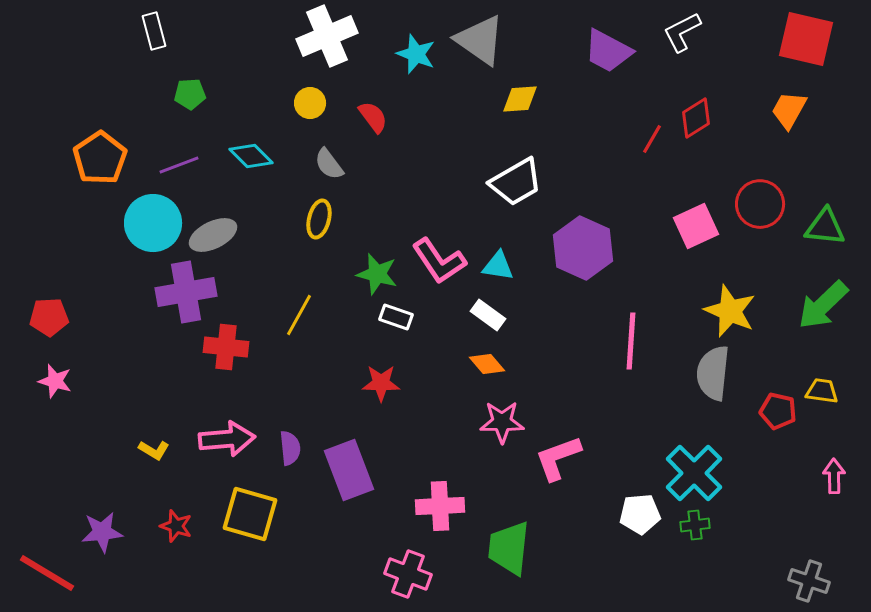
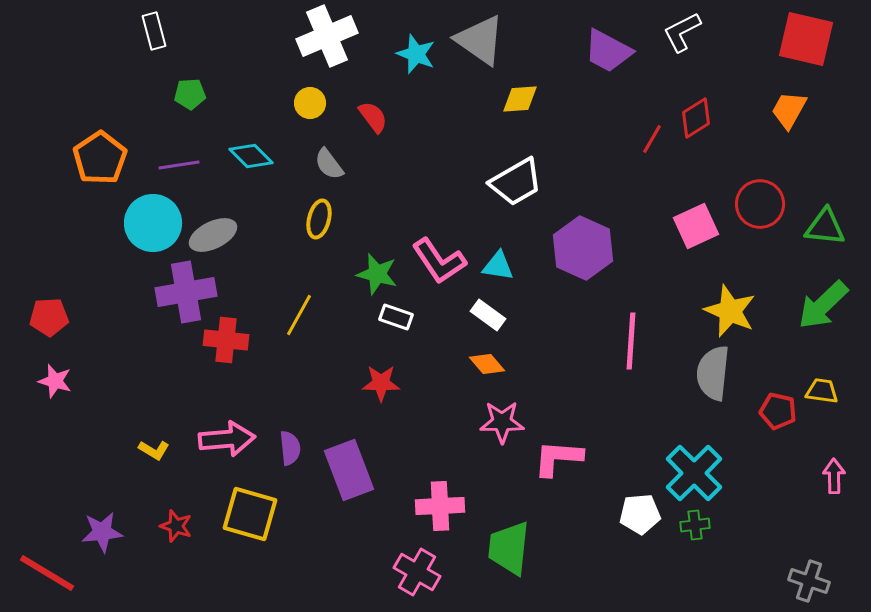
purple line at (179, 165): rotated 12 degrees clockwise
red cross at (226, 347): moved 7 px up
pink L-shape at (558, 458): rotated 24 degrees clockwise
pink cross at (408, 574): moved 9 px right, 2 px up; rotated 9 degrees clockwise
